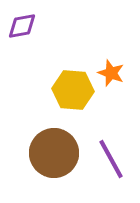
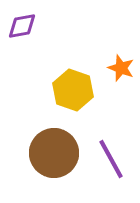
orange star: moved 10 px right, 5 px up
yellow hexagon: rotated 15 degrees clockwise
